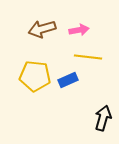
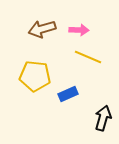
pink arrow: rotated 12 degrees clockwise
yellow line: rotated 16 degrees clockwise
blue rectangle: moved 14 px down
